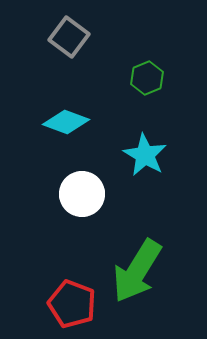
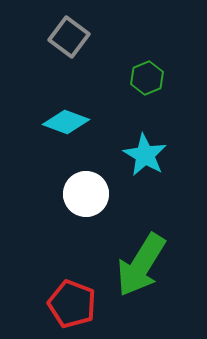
white circle: moved 4 px right
green arrow: moved 4 px right, 6 px up
